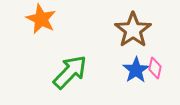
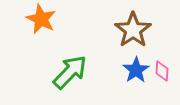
pink diamond: moved 7 px right, 3 px down; rotated 10 degrees counterclockwise
